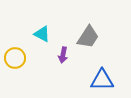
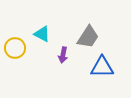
yellow circle: moved 10 px up
blue triangle: moved 13 px up
